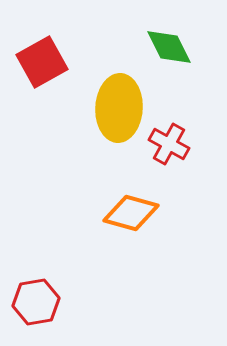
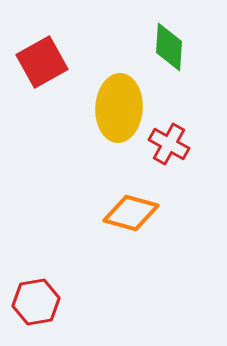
green diamond: rotated 30 degrees clockwise
